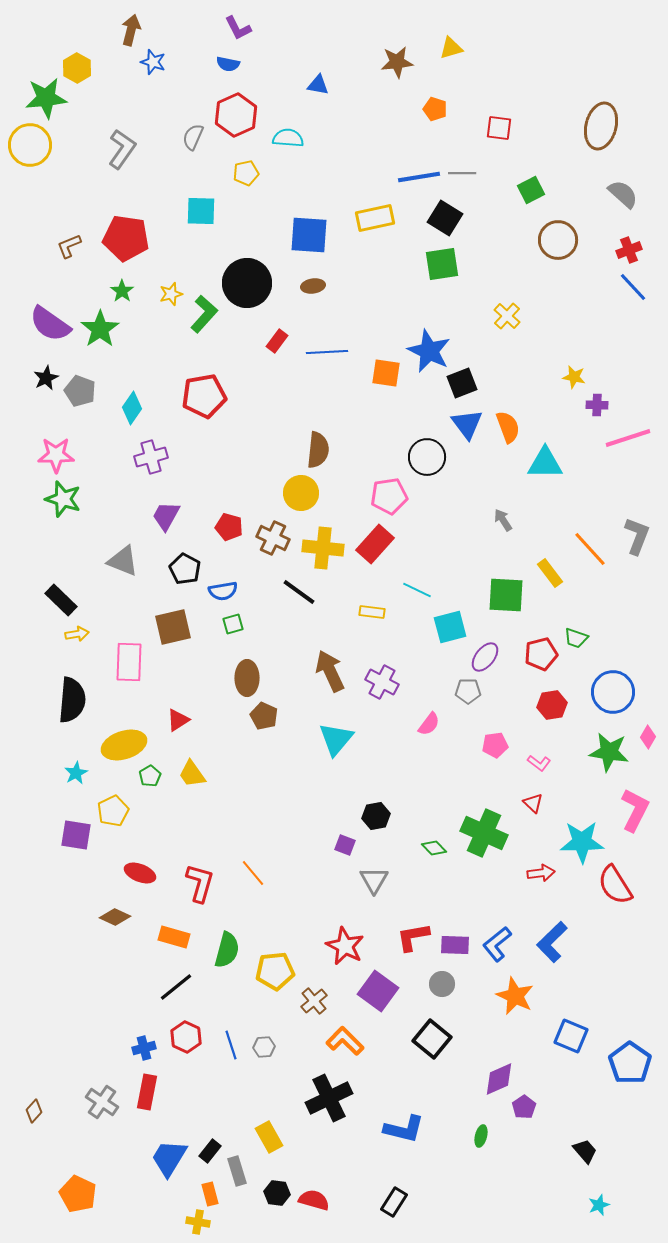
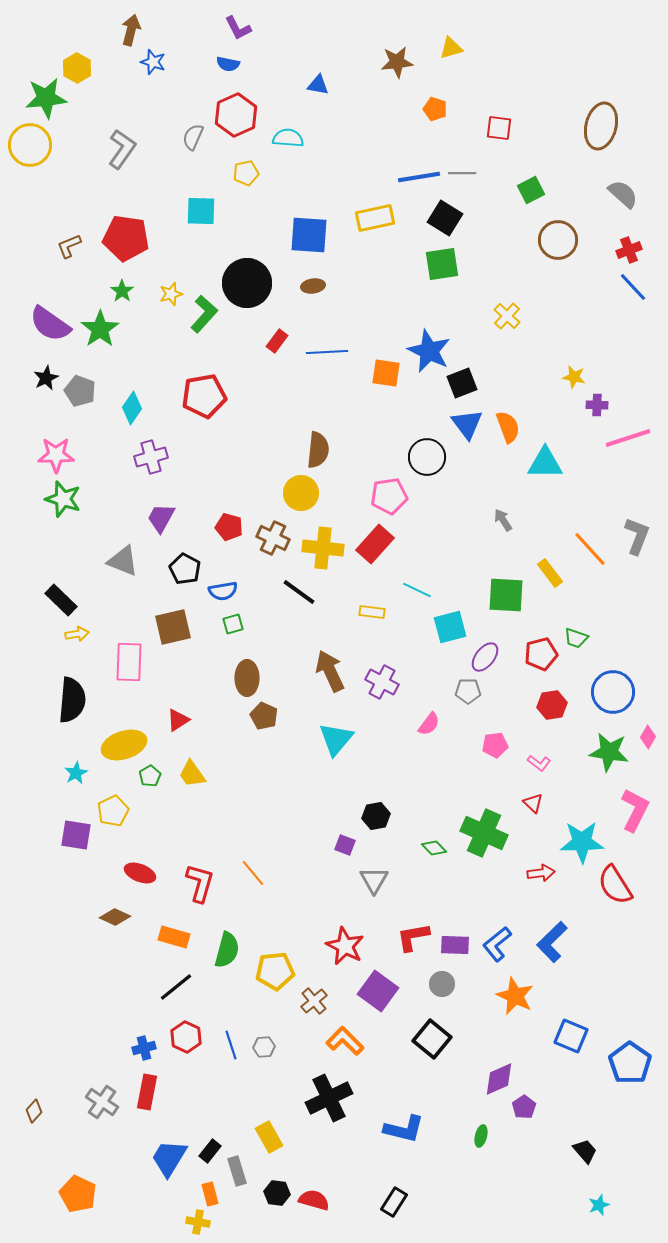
purple trapezoid at (166, 516): moved 5 px left, 2 px down
